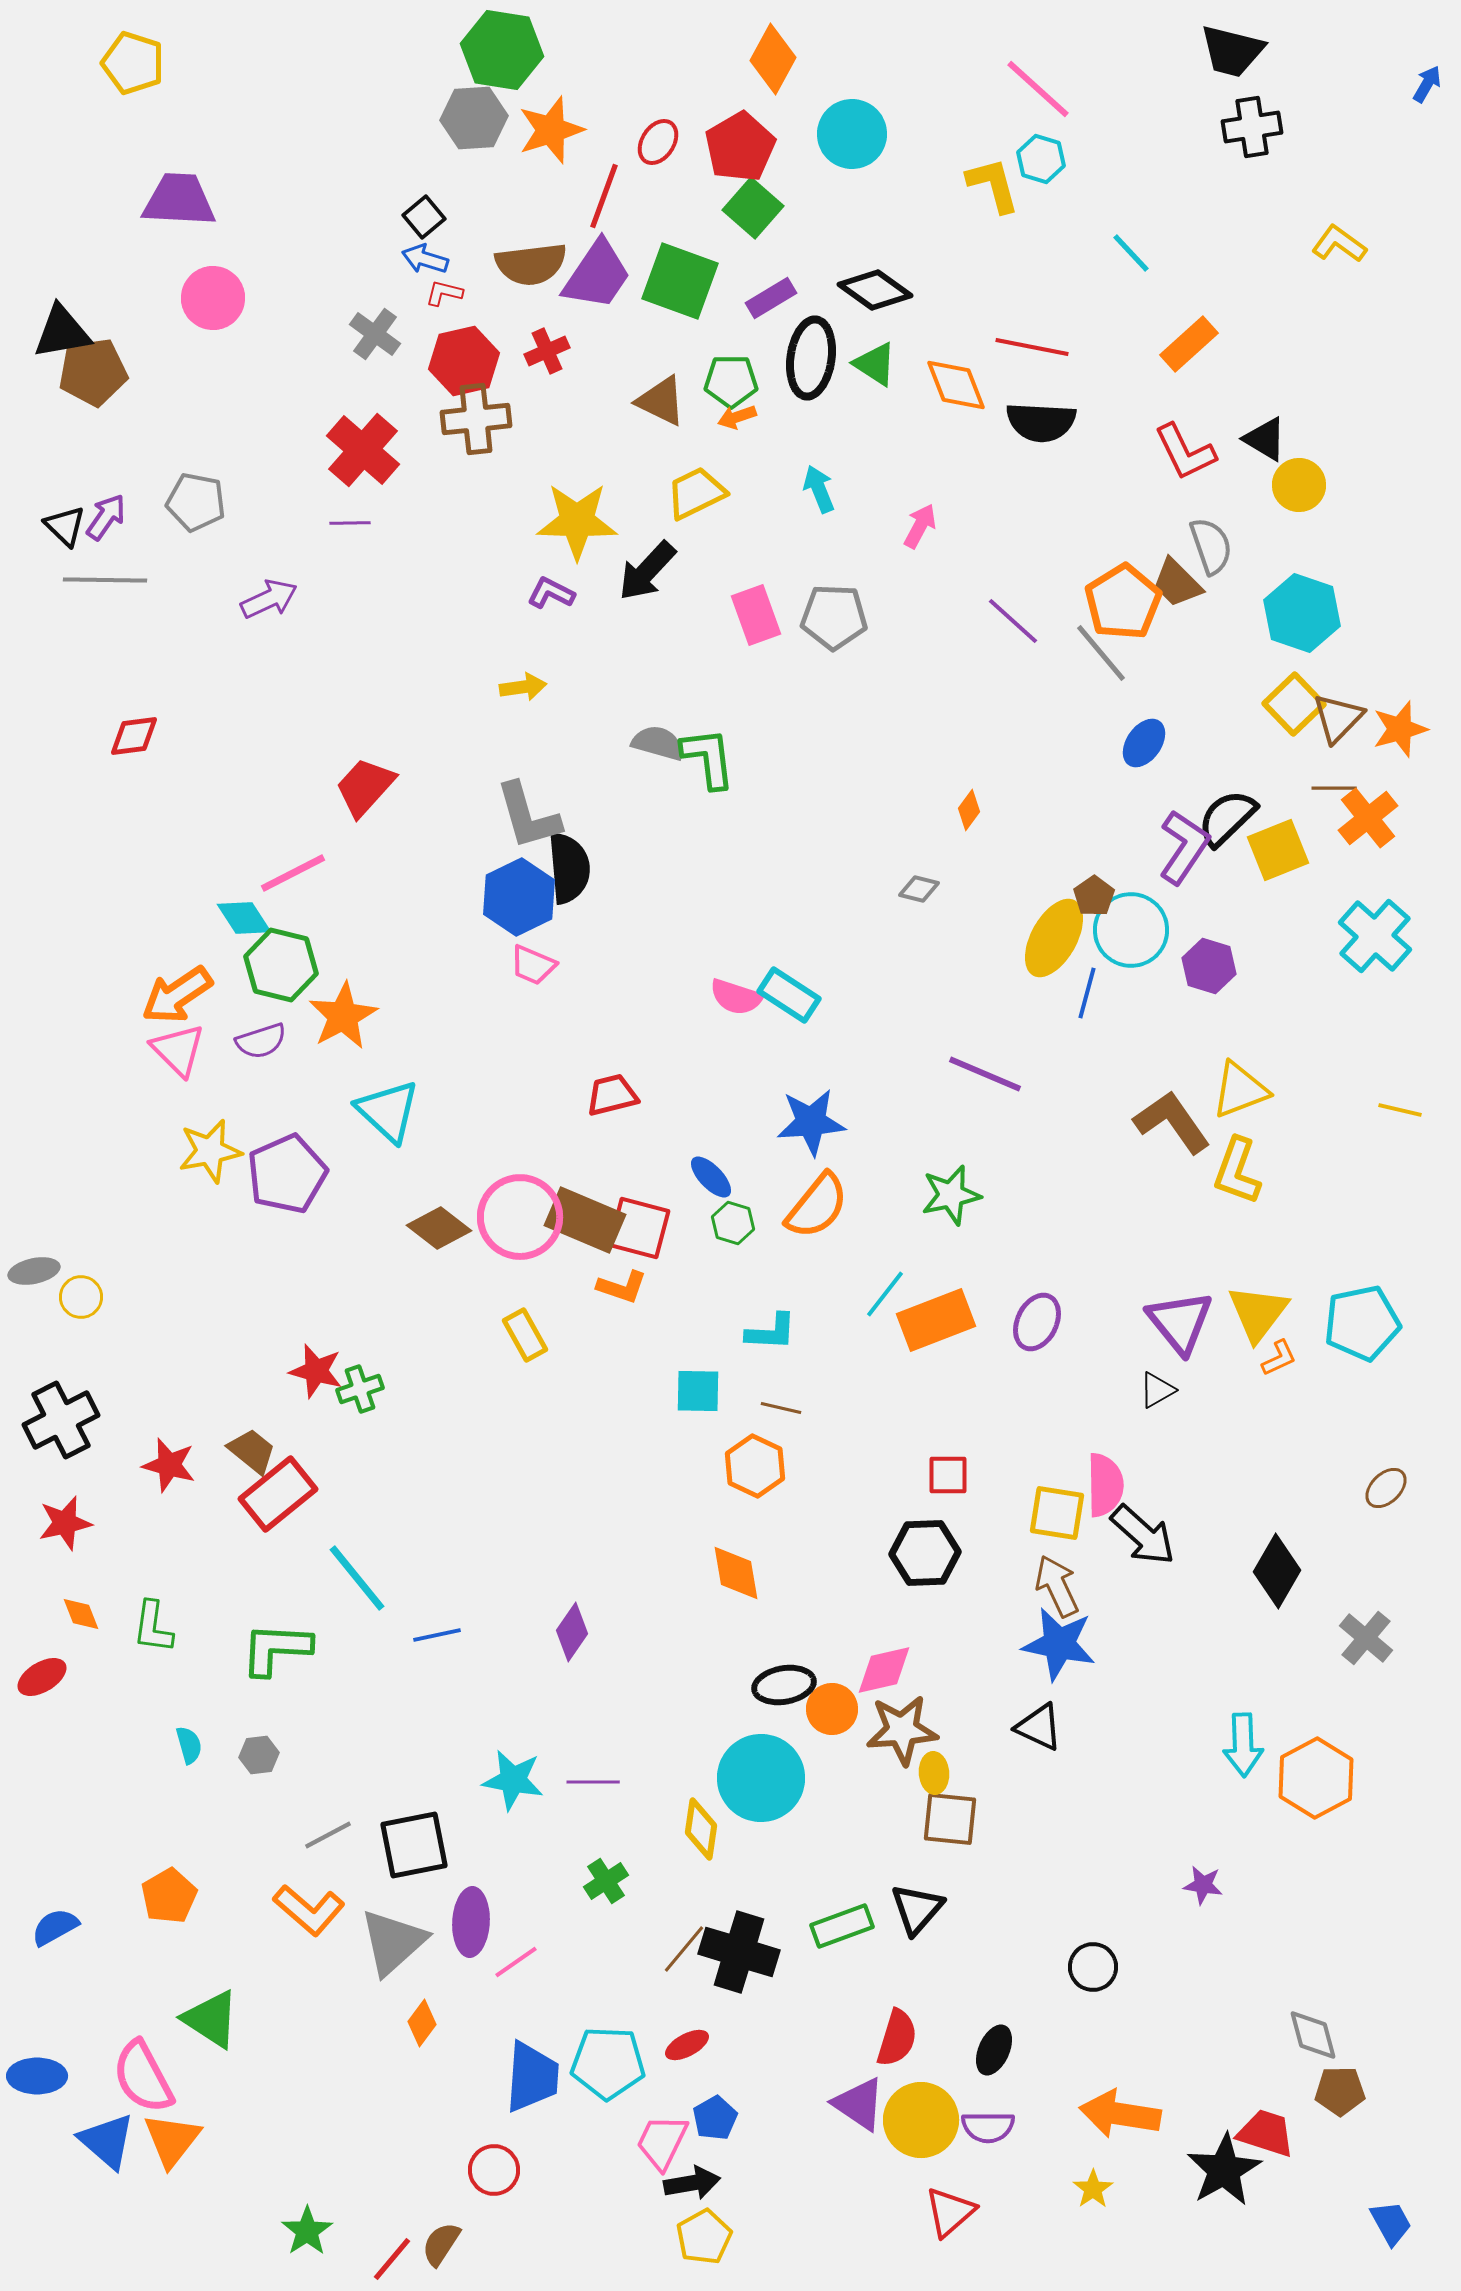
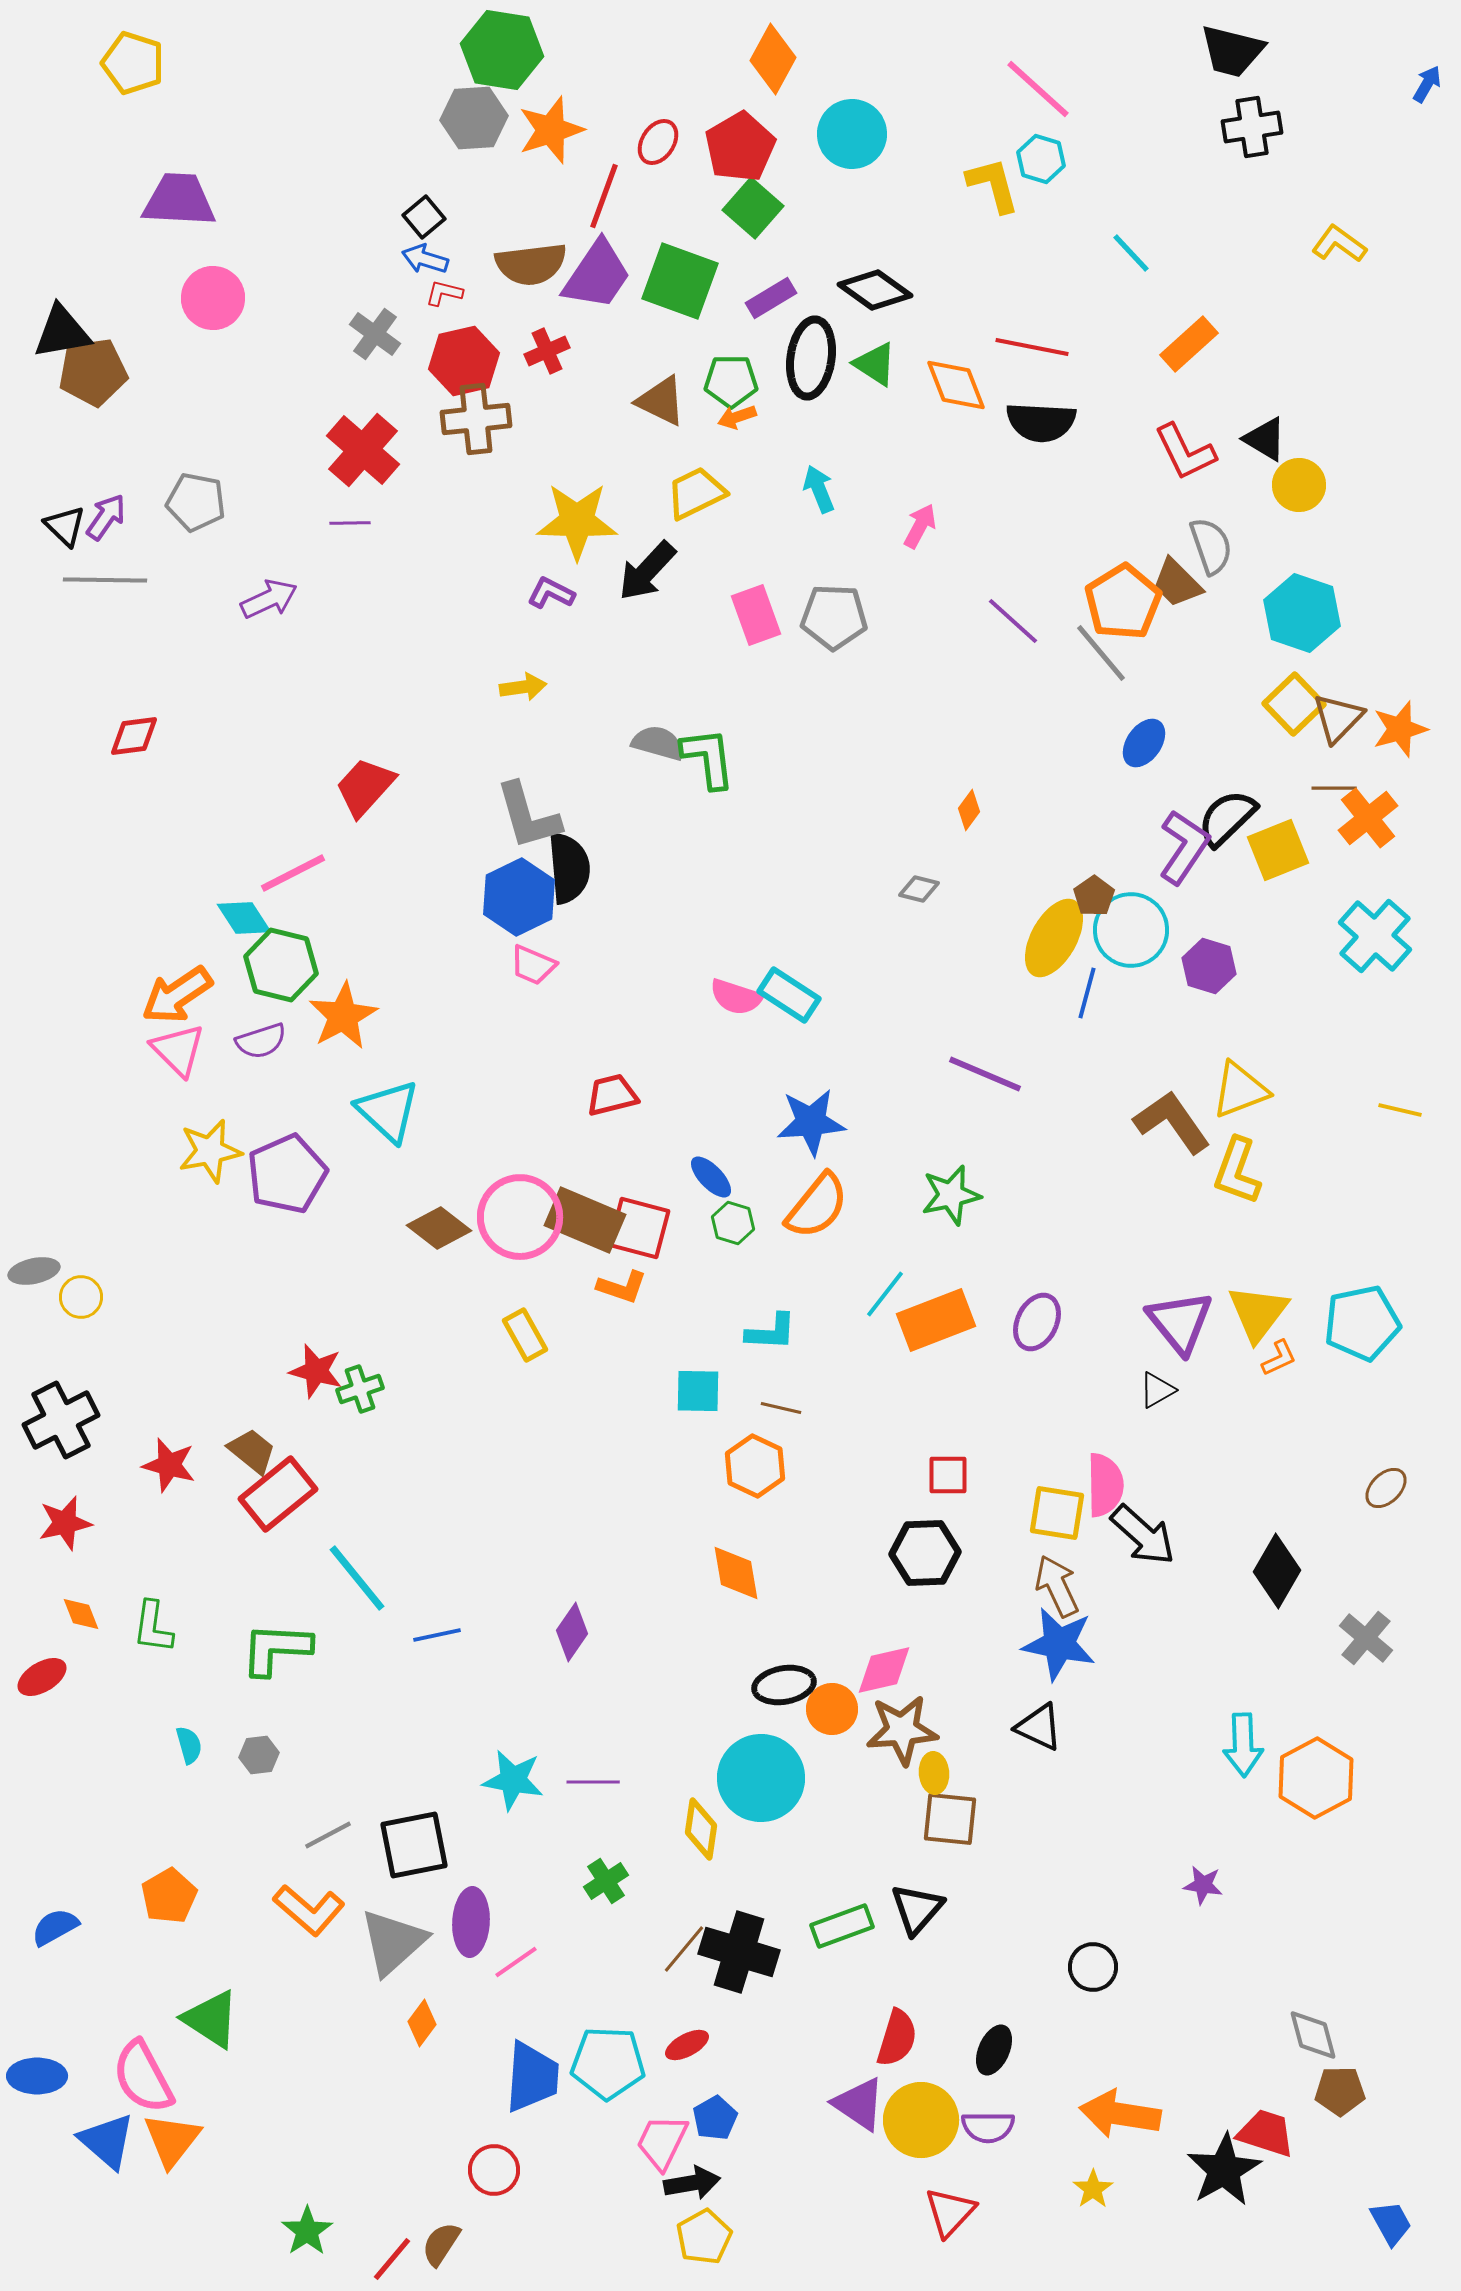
red triangle at (950, 2212): rotated 6 degrees counterclockwise
